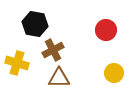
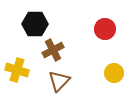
black hexagon: rotated 10 degrees counterclockwise
red circle: moved 1 px left, 1 px up
yellow cross: moved 7 px down
brown triangle: moved 3 px down; rotated 45 degrees counterclockwise
